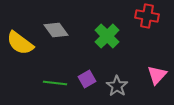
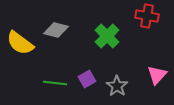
gray diamond: rotated 40 degrees counterclockwise
